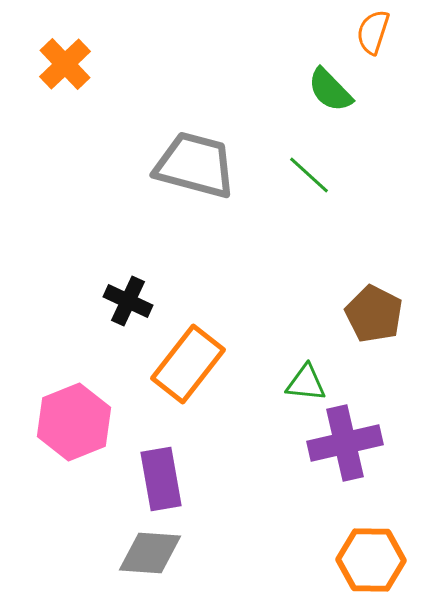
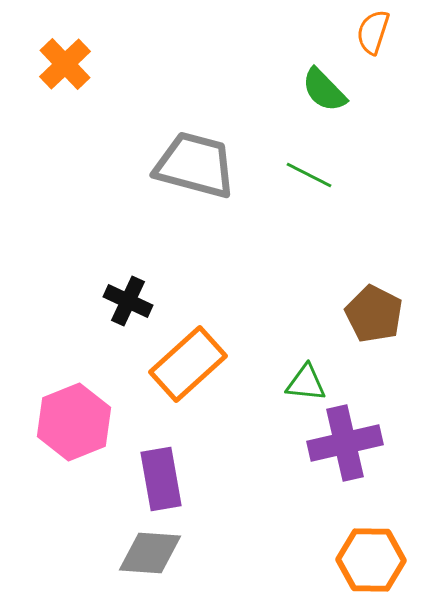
green semicircle: moved 6 px left
green line: rotated 15 degrees counterclockwise
orange rectangle: rotated 10 degrees clockwise
